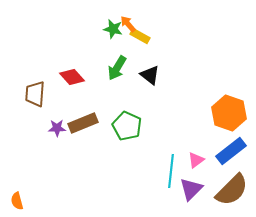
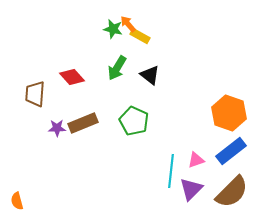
green pentagon: moved 7 px right, 5 px up
pink triangle: rotated 18 degrees clockwise
brown semicircle: moved 2 px down
